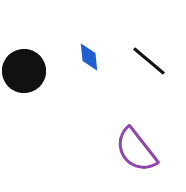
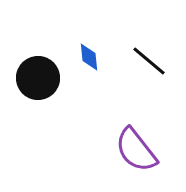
black circle: moved 14 px right, 7 px down
